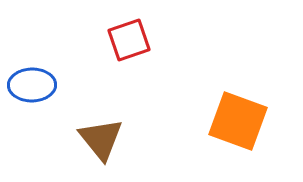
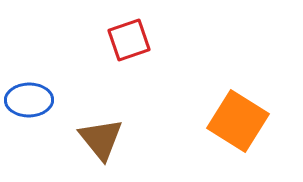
blue ellipse: moved 3 px left, 15 px down
orange square: rotated 12 degrees clockwise
